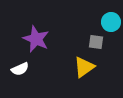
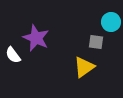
purple star: moved 1 px up
white semicircle: moved 7 px left, 14 px up; rotated 78 degrees clockwise
